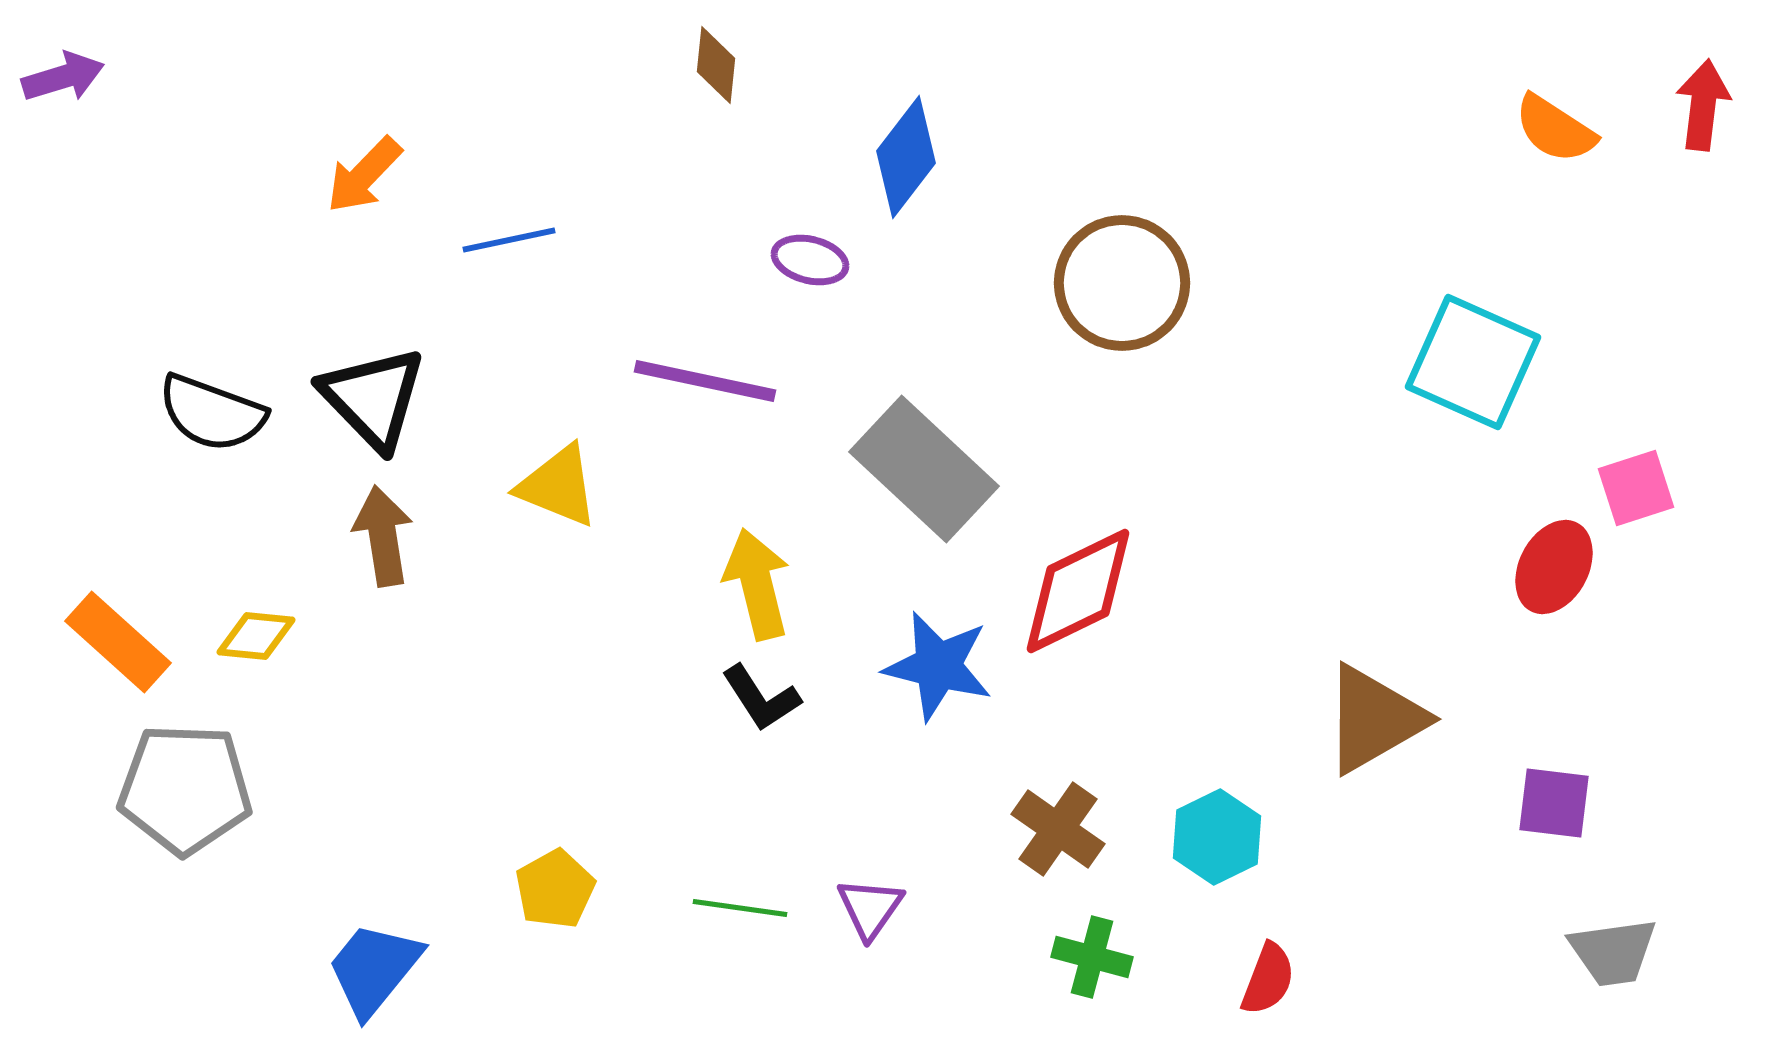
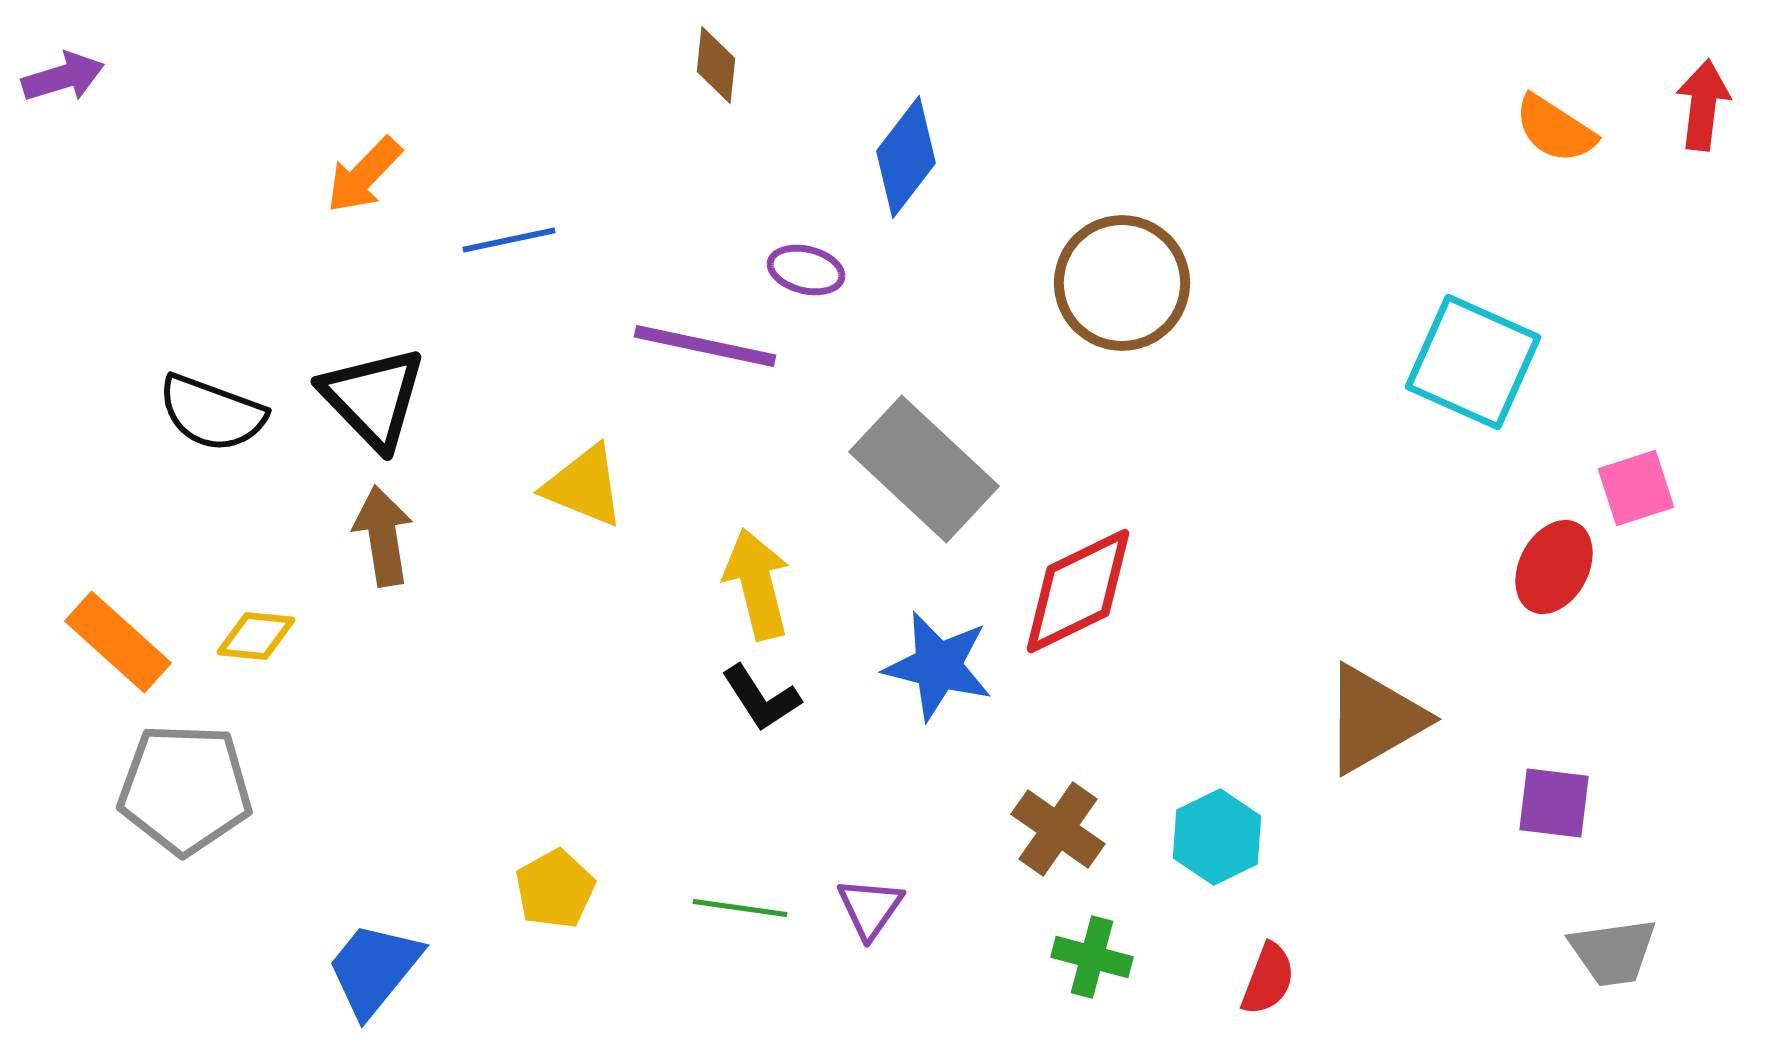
purple ellipse: moved 4 px left, 10 px down
purple line: moved 35 px up
yellow triangle: moved 26 px right
